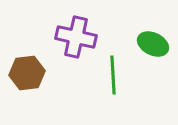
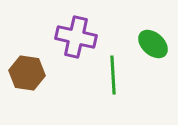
green ellipse: rotated 16 degrees clockwise
brown hexagon: rotated 16 degrees clockwise
